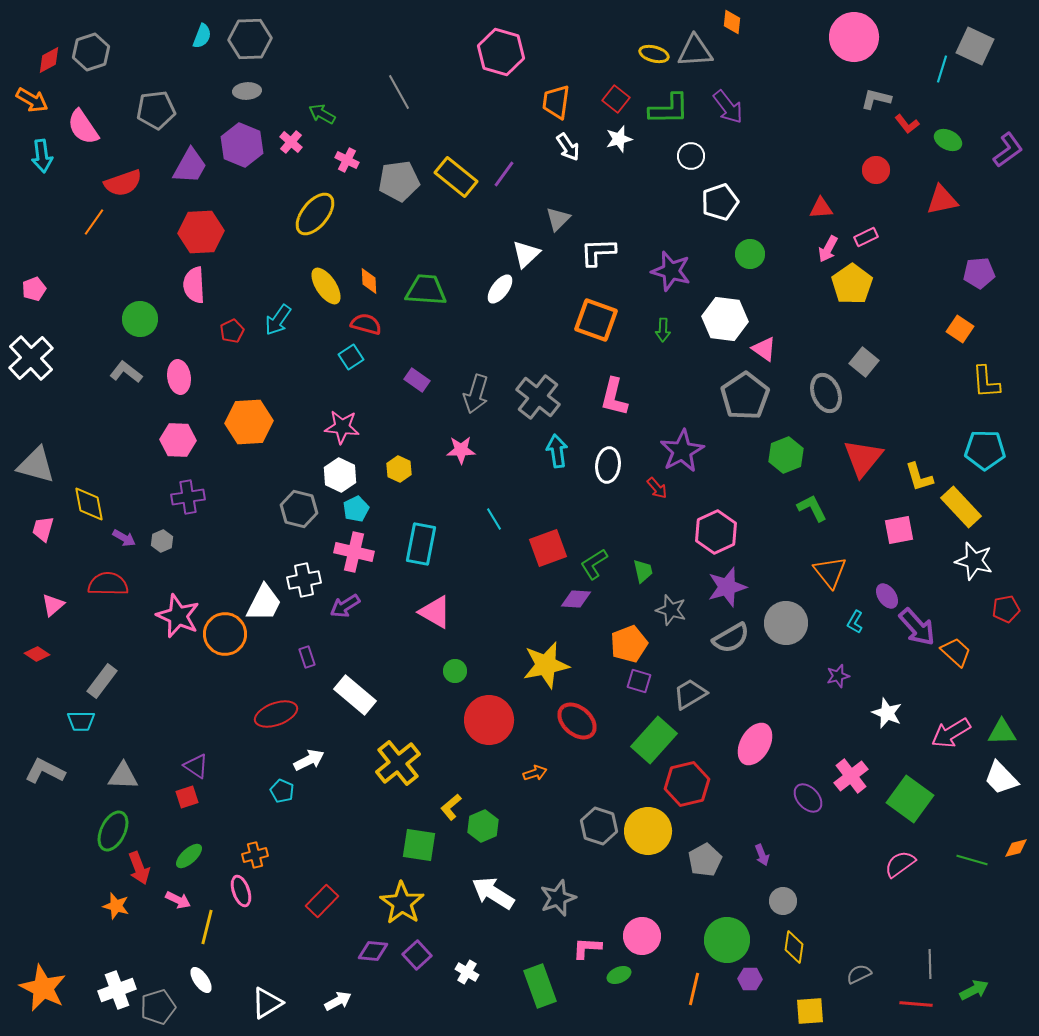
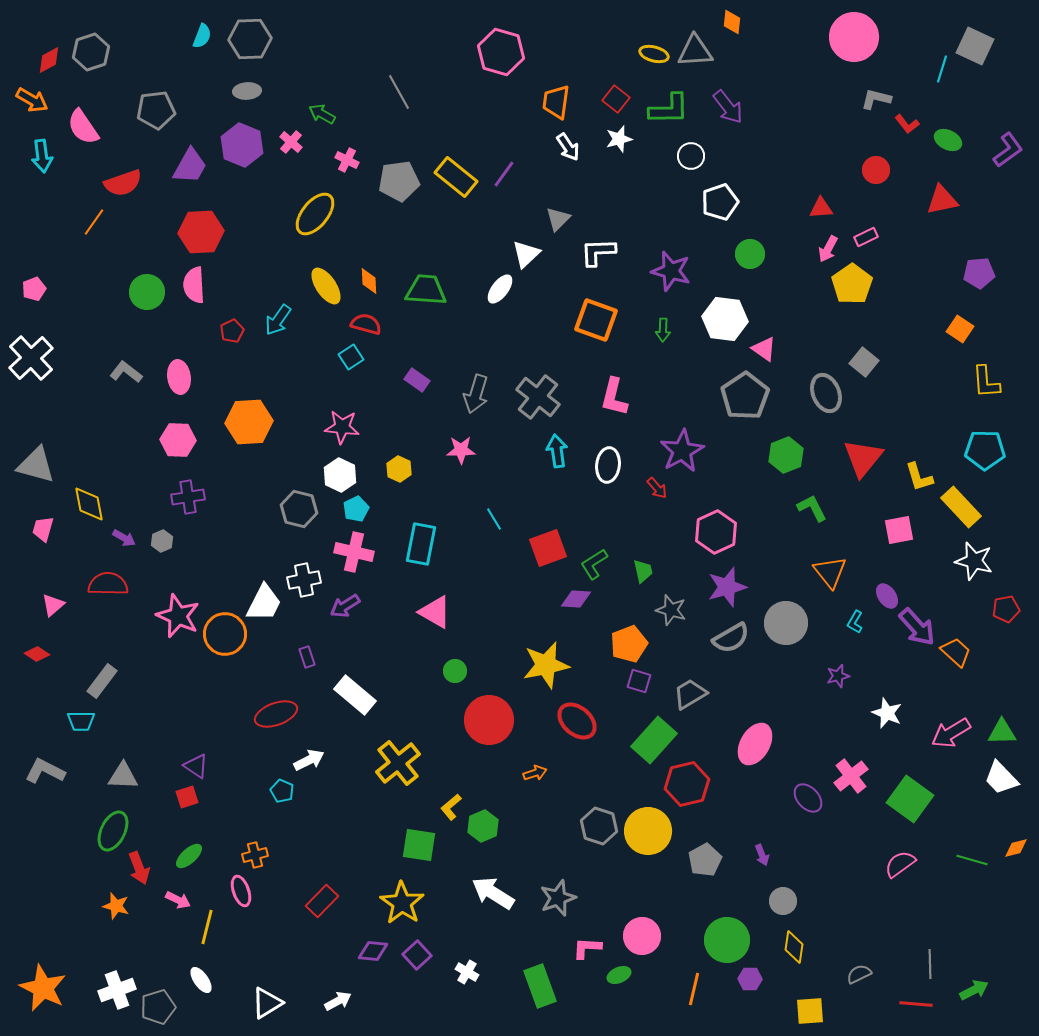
green circle at (140, 319): moved 7 px right, 27 px up
